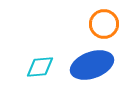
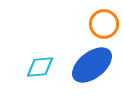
blue ellipse: rotated 18 degrees counterclockwise
